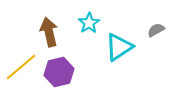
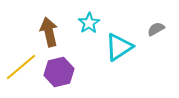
gray semicircle: moved 1 px up
